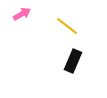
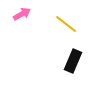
yellow line: moved 1 px left, 2 px up
